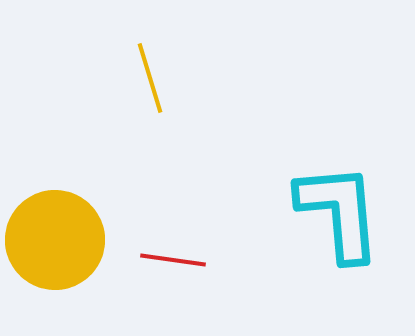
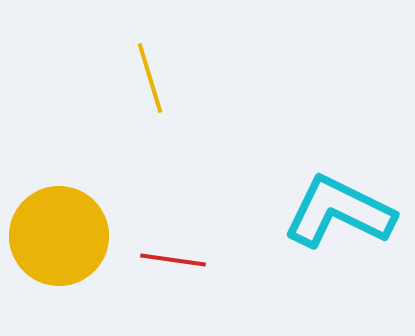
cyan L-shape: rotated 59 degrees counterclockwise
yellow circle: moved 4 px right, 4 px up
